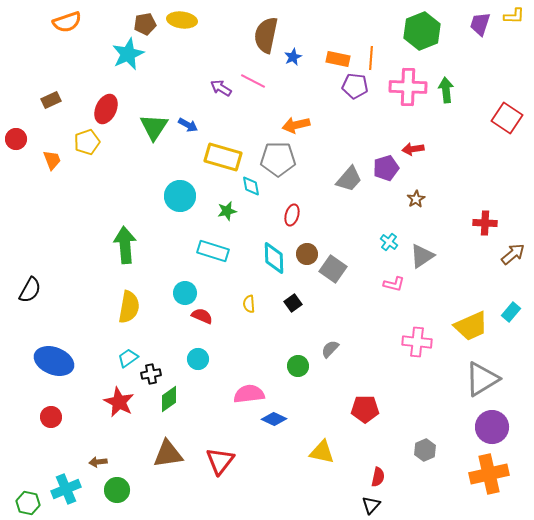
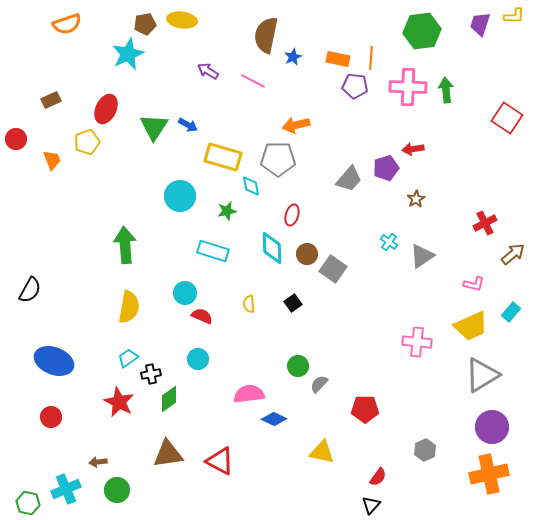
orange semicircle at (67, 22): moved 2 px down
green hexagon at (422, 31): rotated 15 degrees clockwise
purple arrow at (221, 88): moved 13 px left, 17 px up
red cross at (485, 223): rotated 30 degrees counterclockwise
cyan diamond at (274, 258): moved 2 px left, 10 px up
pink L-shape at (394, 284): moved 80 px right
gray semicircle at (330, 349): moved 11 px left, 35 px down
gray triangle at (482, 379): moved 4 px up
red triangle at (220, 461): rotated 40 degrees counterclockwise
red semicircle at (378, 477): rotated 24 degrees clockwise
